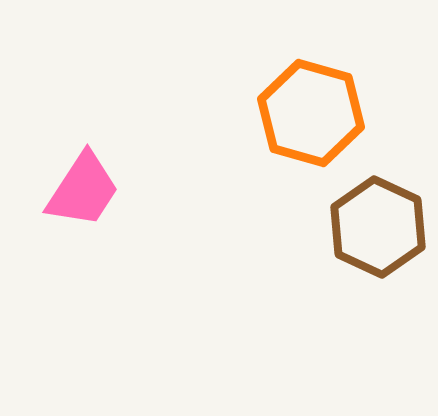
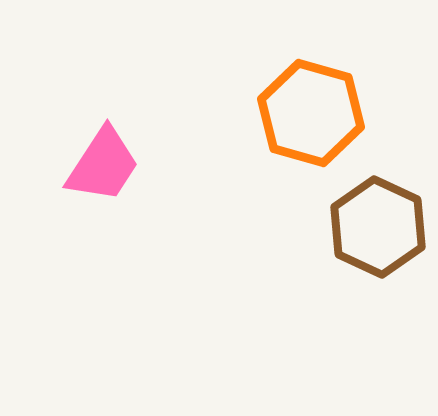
pink trapezoid: moved 20 px right, 25 px up
